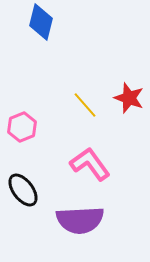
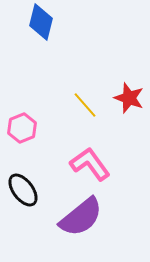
pink hexagon: moved 1 px down
purple semicircle: moved 1 px right, 3 px up; rotated 36 degrees counterclockwise
